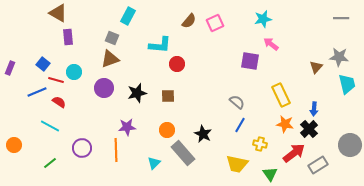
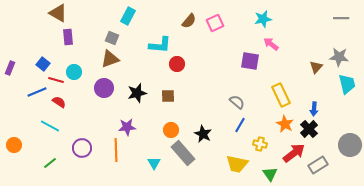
orange star at (285, 124): rotated 18 degrees clockwise
orange circle at (167, 130): moved 4 px right
cyan triangle at (154, 163): rotated 16 degrees counterclockwise
